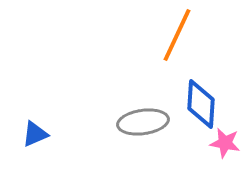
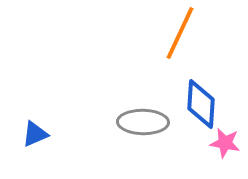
orange line: moved 3 px right, 2 px up
gray ellipse: rotated 9 degrees clockwise
